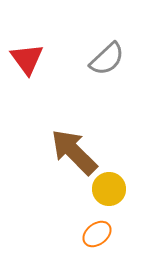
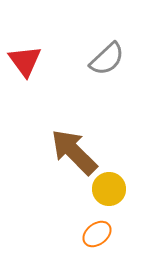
red triangle: moved 2 px left, 2 px down
